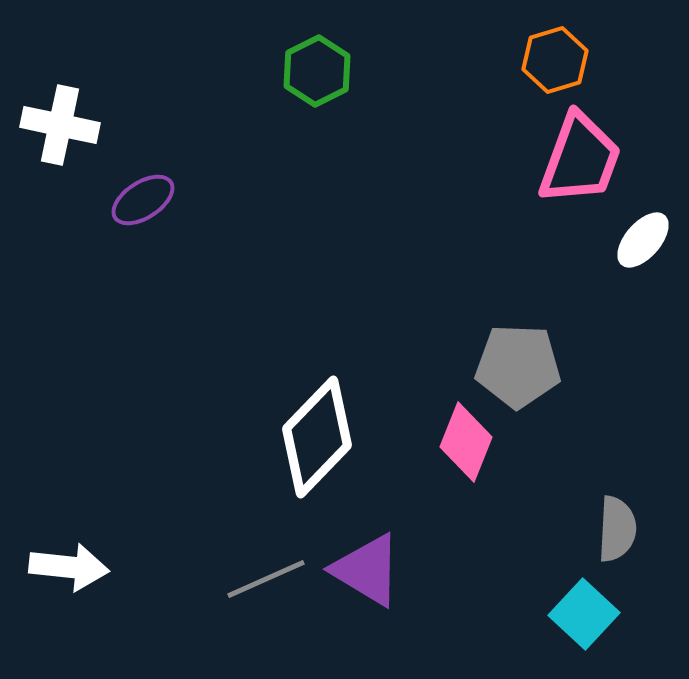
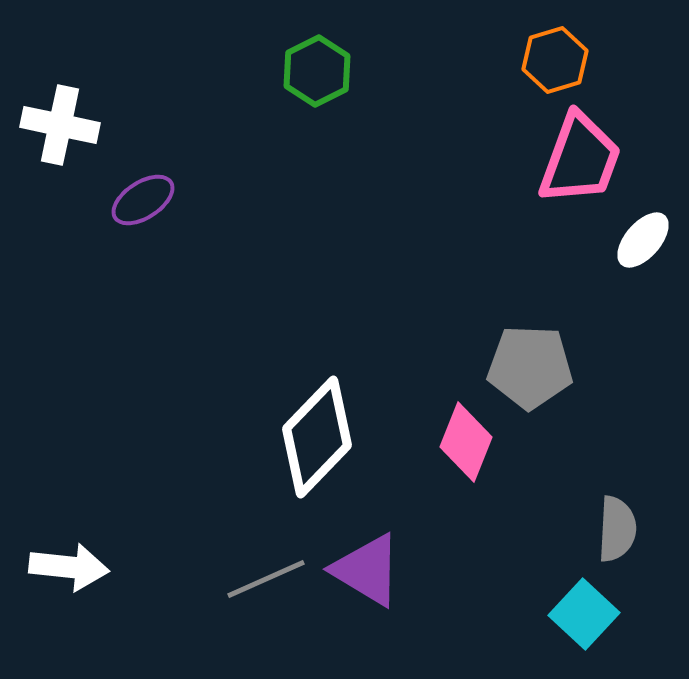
gray pentagon: moved 12 px right, 1 px down
